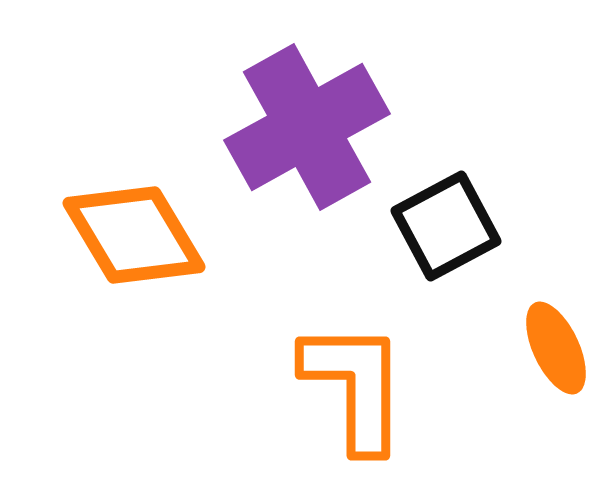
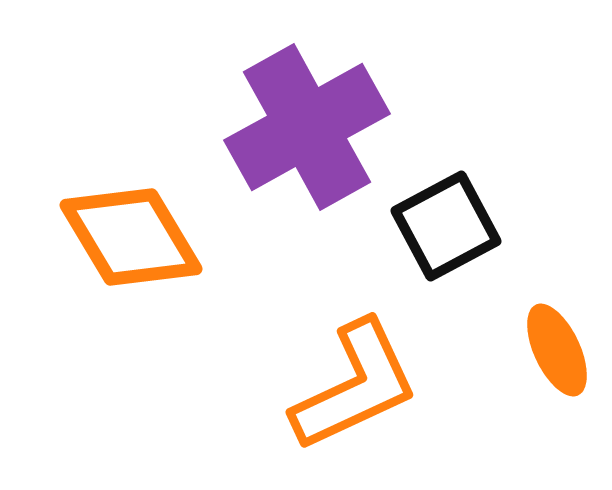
orange diamond: moved 3 px left, 2 px down
orange ellipse: moved 1 px right, 2 px down
orange L-shape: rotated 65 degrees clockwise
